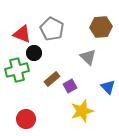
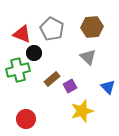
brown hexagon: moved 9 px left
green cross: moved 1 px right
